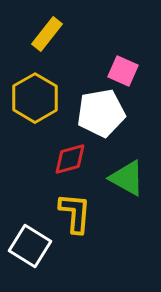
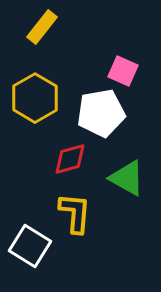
yellow rectangle: moved 5 px left, 7 px up
